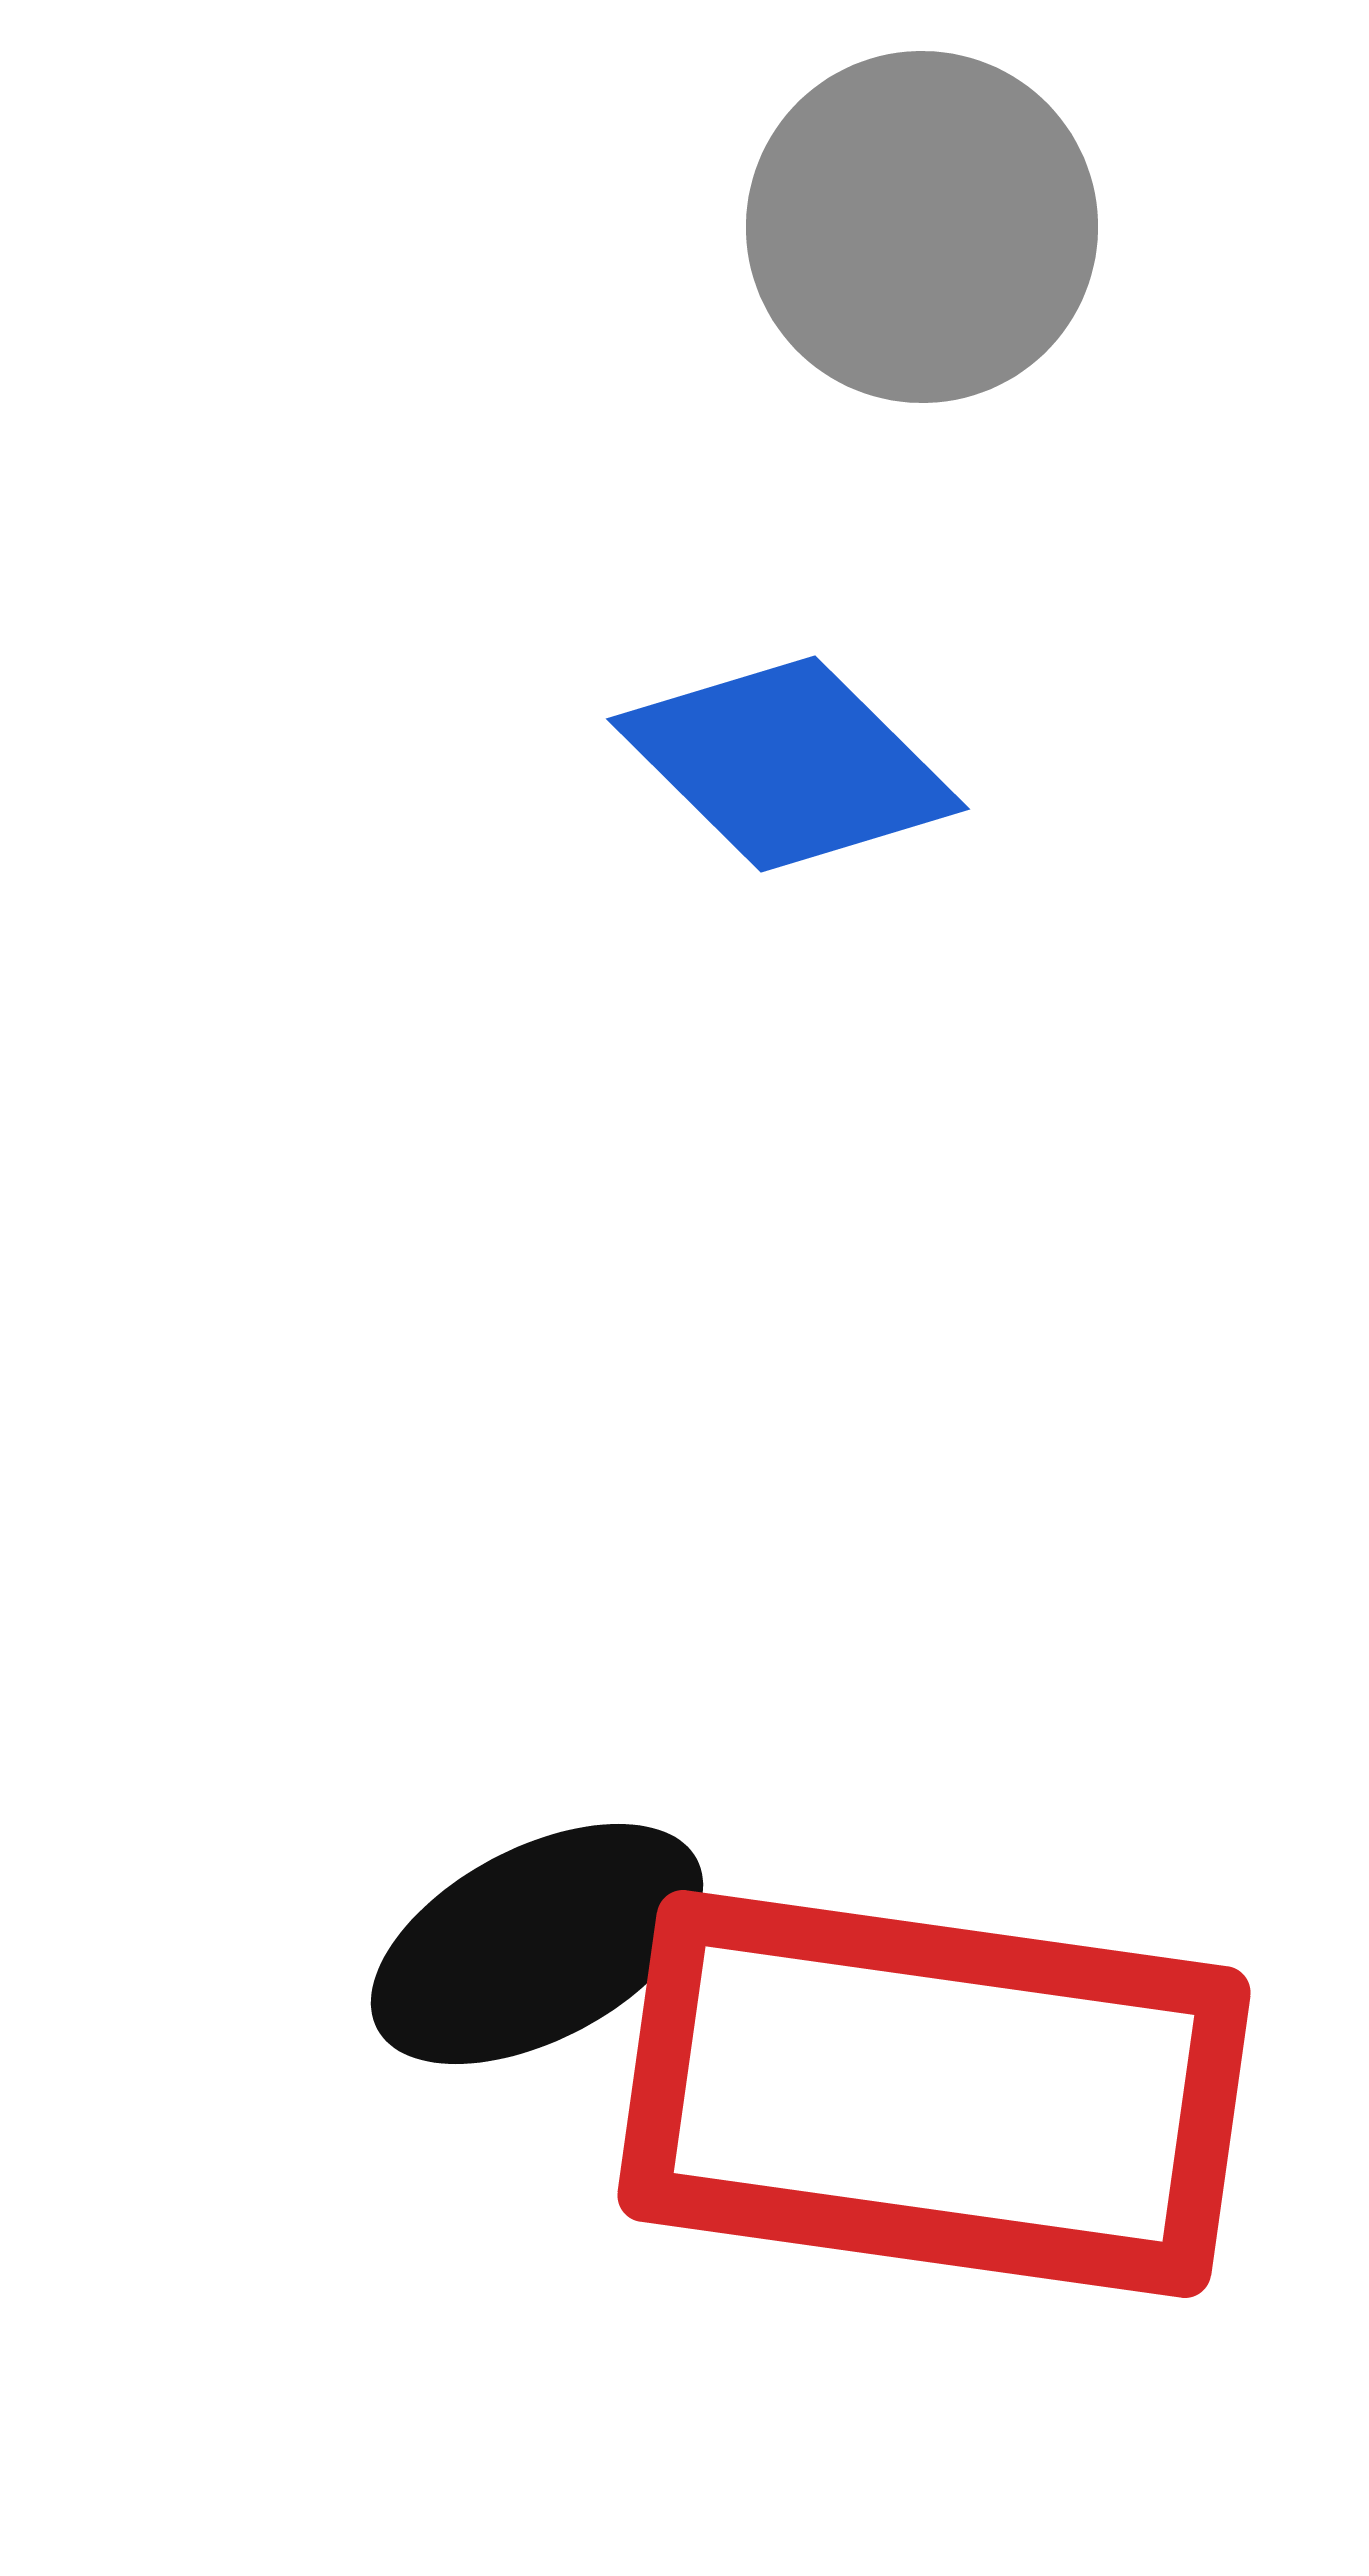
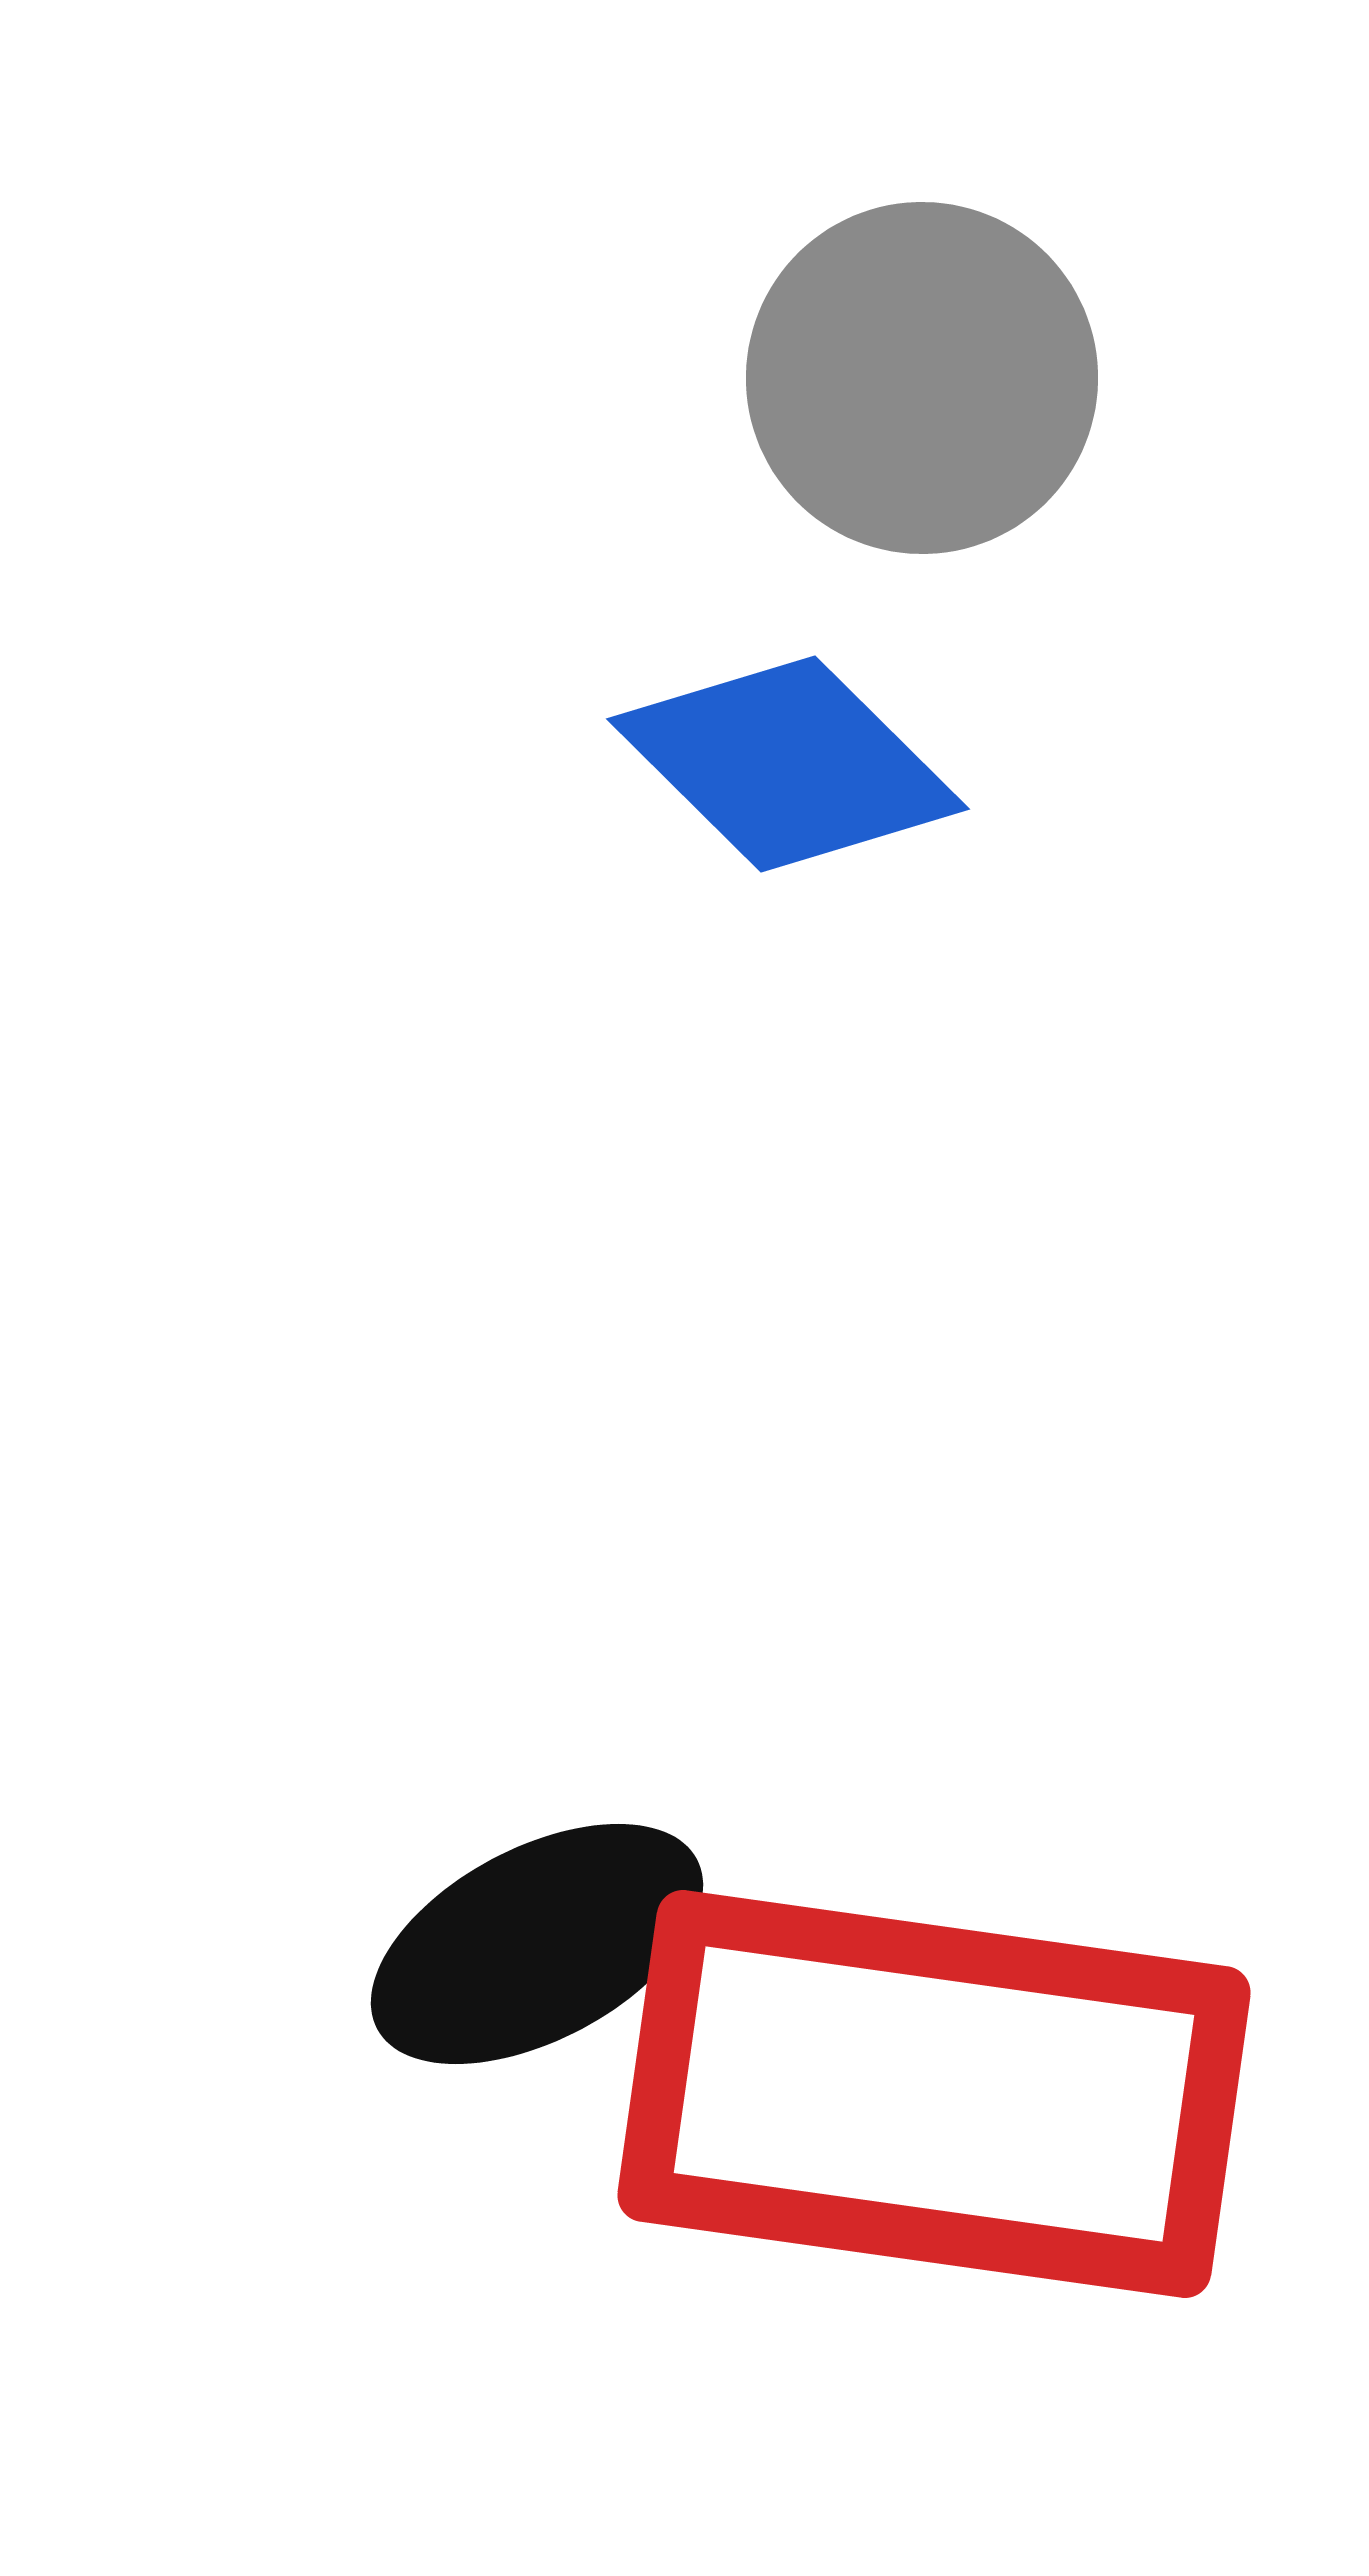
gray circle: moved 151 px down
